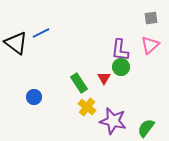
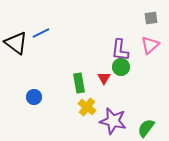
green rectangle: rotated 24 degrees clockwise
